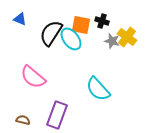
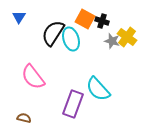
blue triangle: moved 1 px left, 2 px up; rotated 40 degrees clockwise
orange square: moved 4 px right, 6 px up; rotated 18 degrees clockwise
black semicircle: moved 2 px right
cyan ellipse: rotated 20 degrees clockwise
pink semicircle: rotated 12 degrees clockwise
purple rectangle: moved 16 px right, 11 px up
brown semicircle: moved 1 px right, 2 px up
